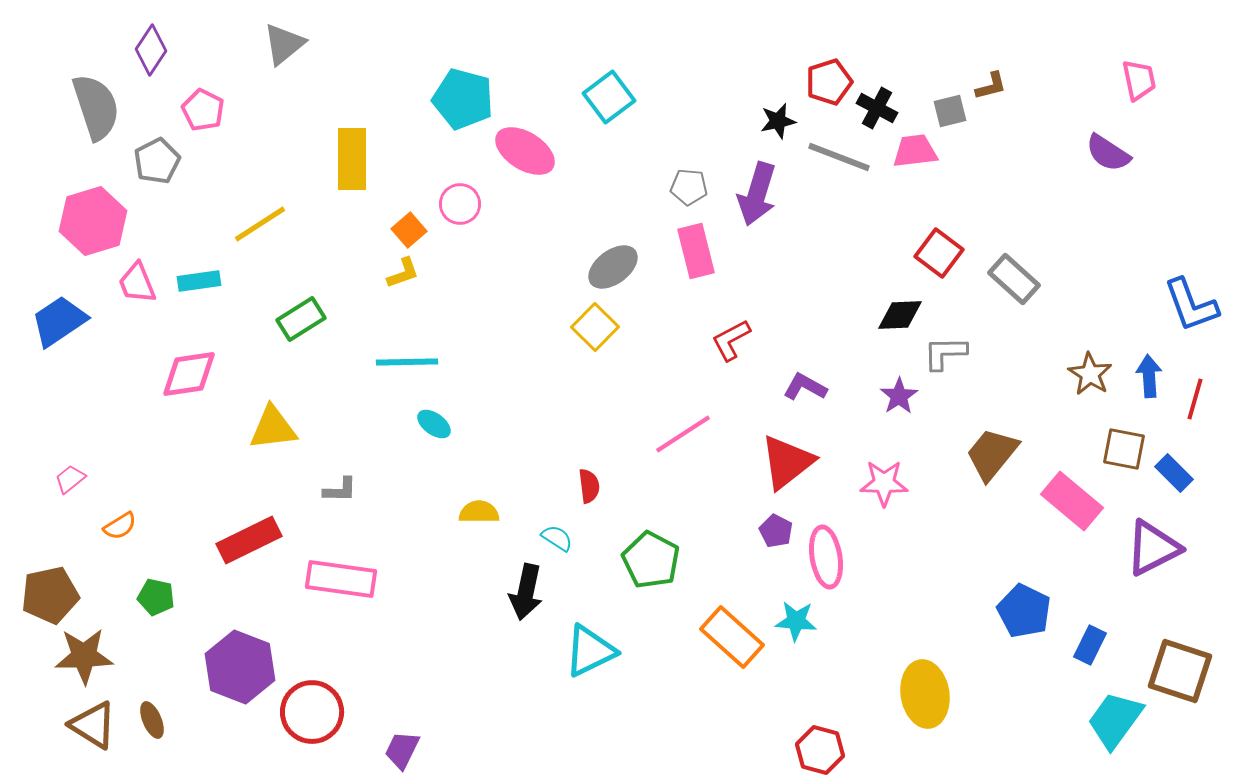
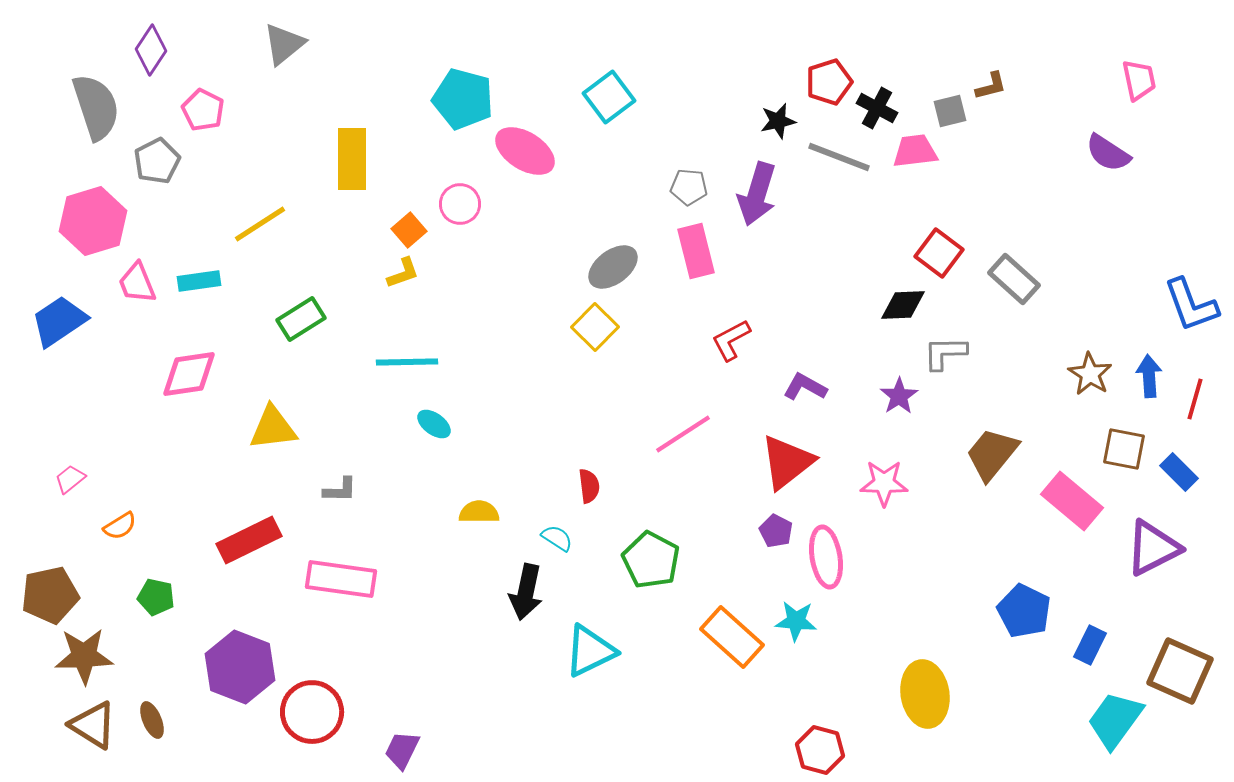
black diamond at (900, 315): moved 3 px right, 10 px up
blue rectangle at (1174, 473): moved 5 px right, 1 px up
brown square at (1180, 671): rotated 6 degrees clockwise
